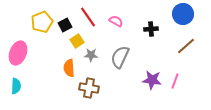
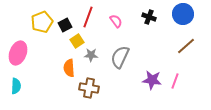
red line: rotated 55 degrees clockwise
pink semicircle: rotated 24 degrees clockwise
black cross: moved 2 px left, 12 px up; rotated 24 degrees clockwise
